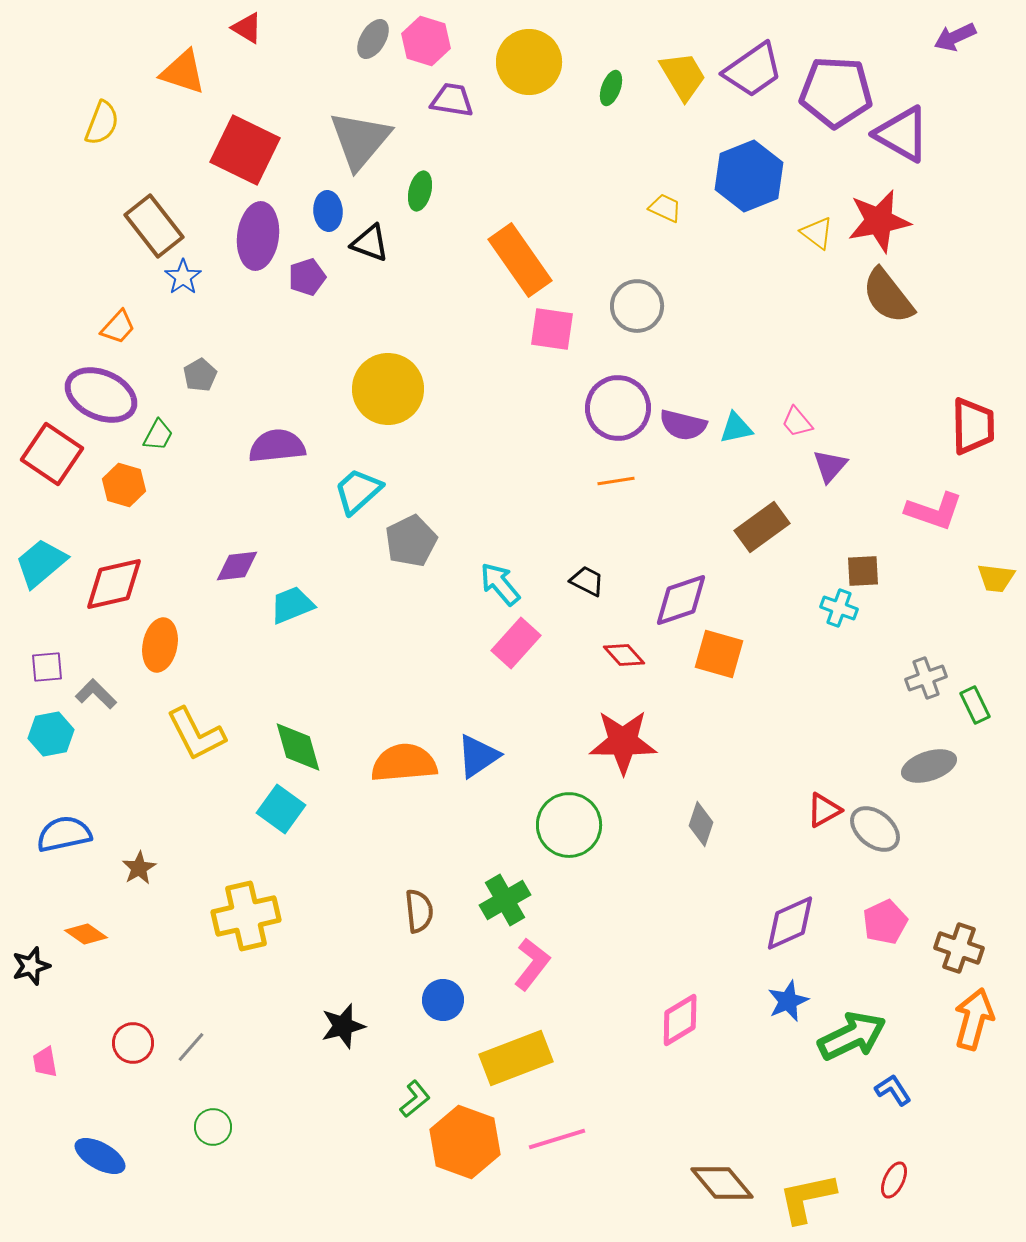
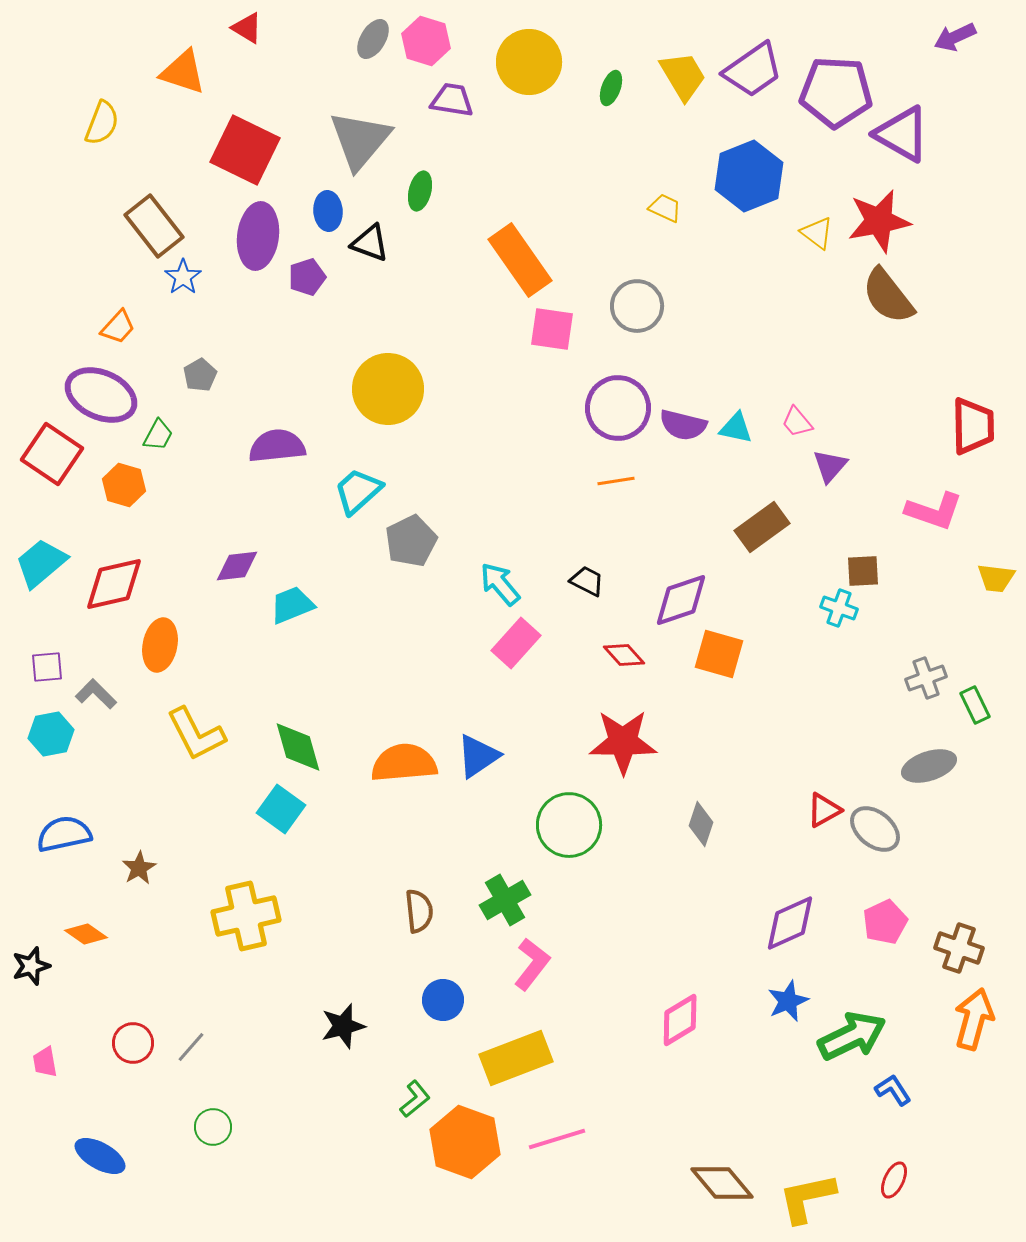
cyan triangle at (736, 428): rotated 24 degrees clockwise
